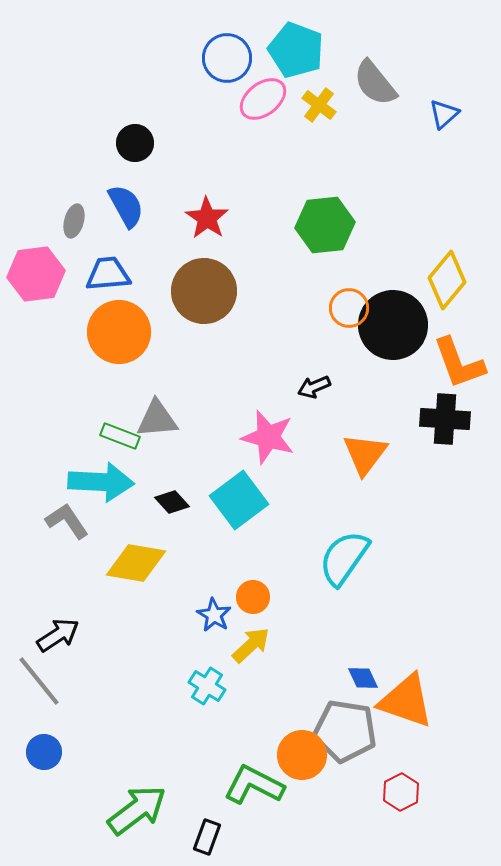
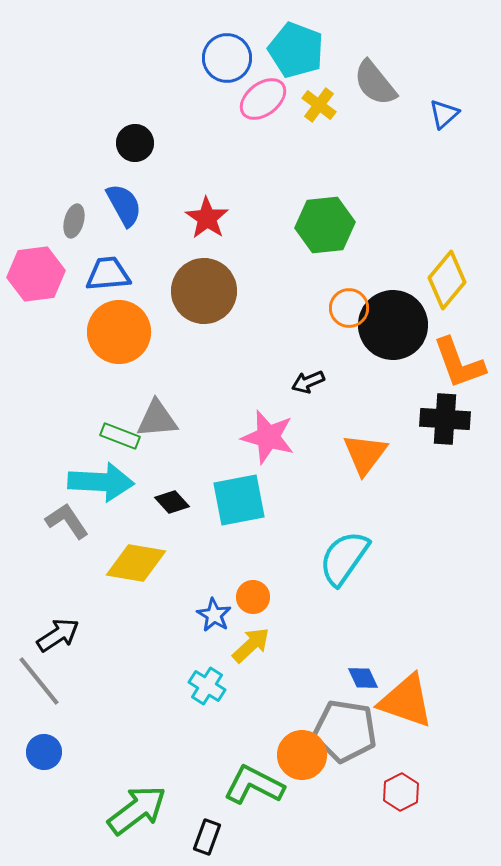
blue semicircle at (126, 206): moved 2 px left, 1 px up
black arrow at (314, 387): moved 6 px left, 5 px up
cyan square at (239, 500): rotated 26 degrees clockwise
